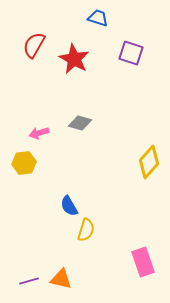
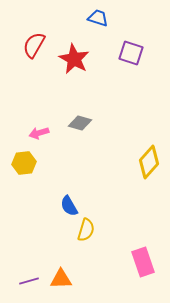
orange triangle: rotated 15 degrees counterclockwise
